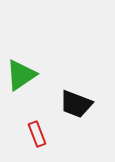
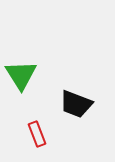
green triangle: rotated 28 degrees counterclockwise
